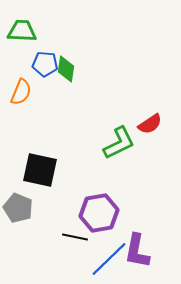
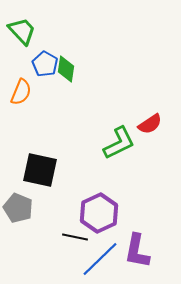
green trapezoid: rotated 44 degrees clockwise
blue pentagon: rotated 25 degrees clockwise
purple hexagon: rotated 15 degrees counterclockwise
blue line: moved 9 px left
